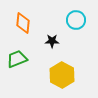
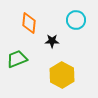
orange diamond: moved 6 px right
